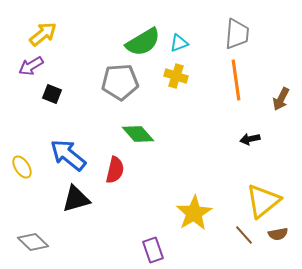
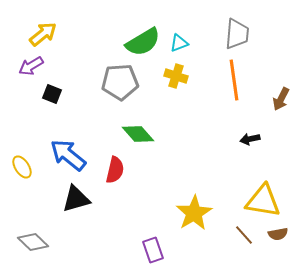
orange line: moved 2 px left
yellow triangle: rotated 48 degrees clockwise
